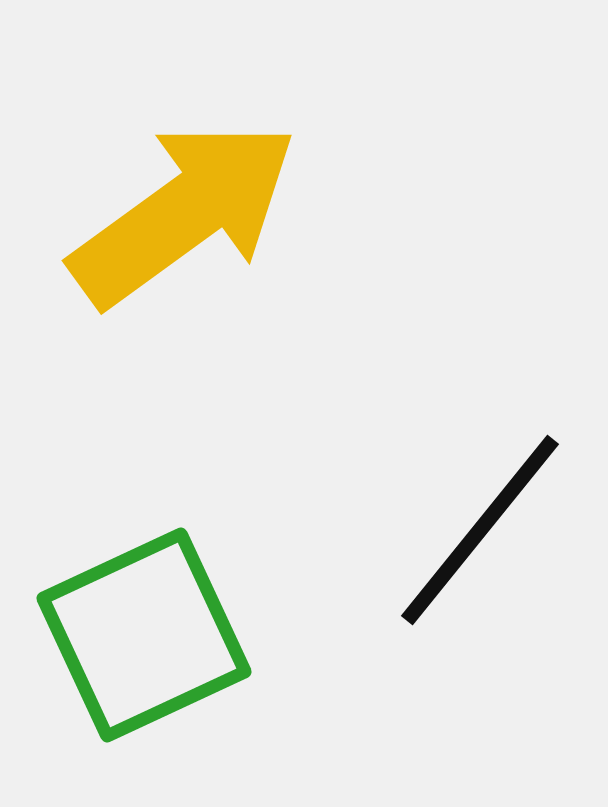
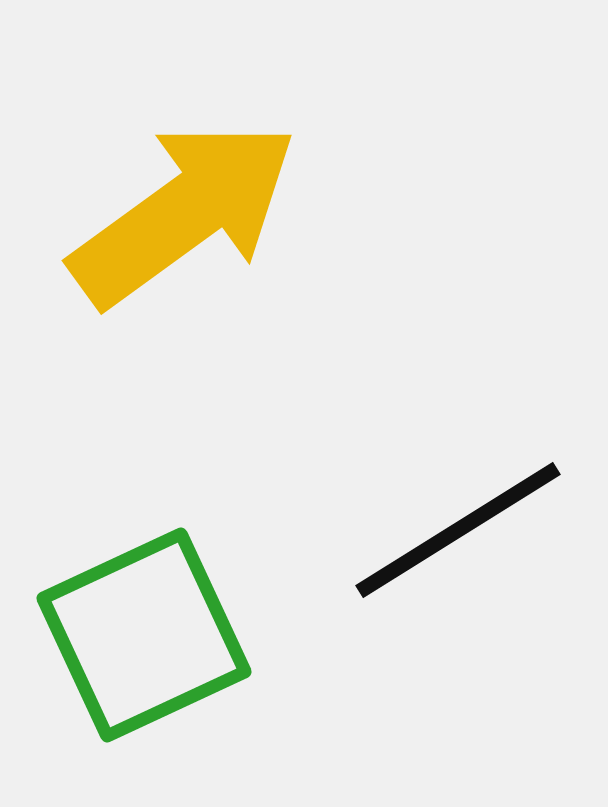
black line: moved 22 px left; rotated 19 degrees clockwise
